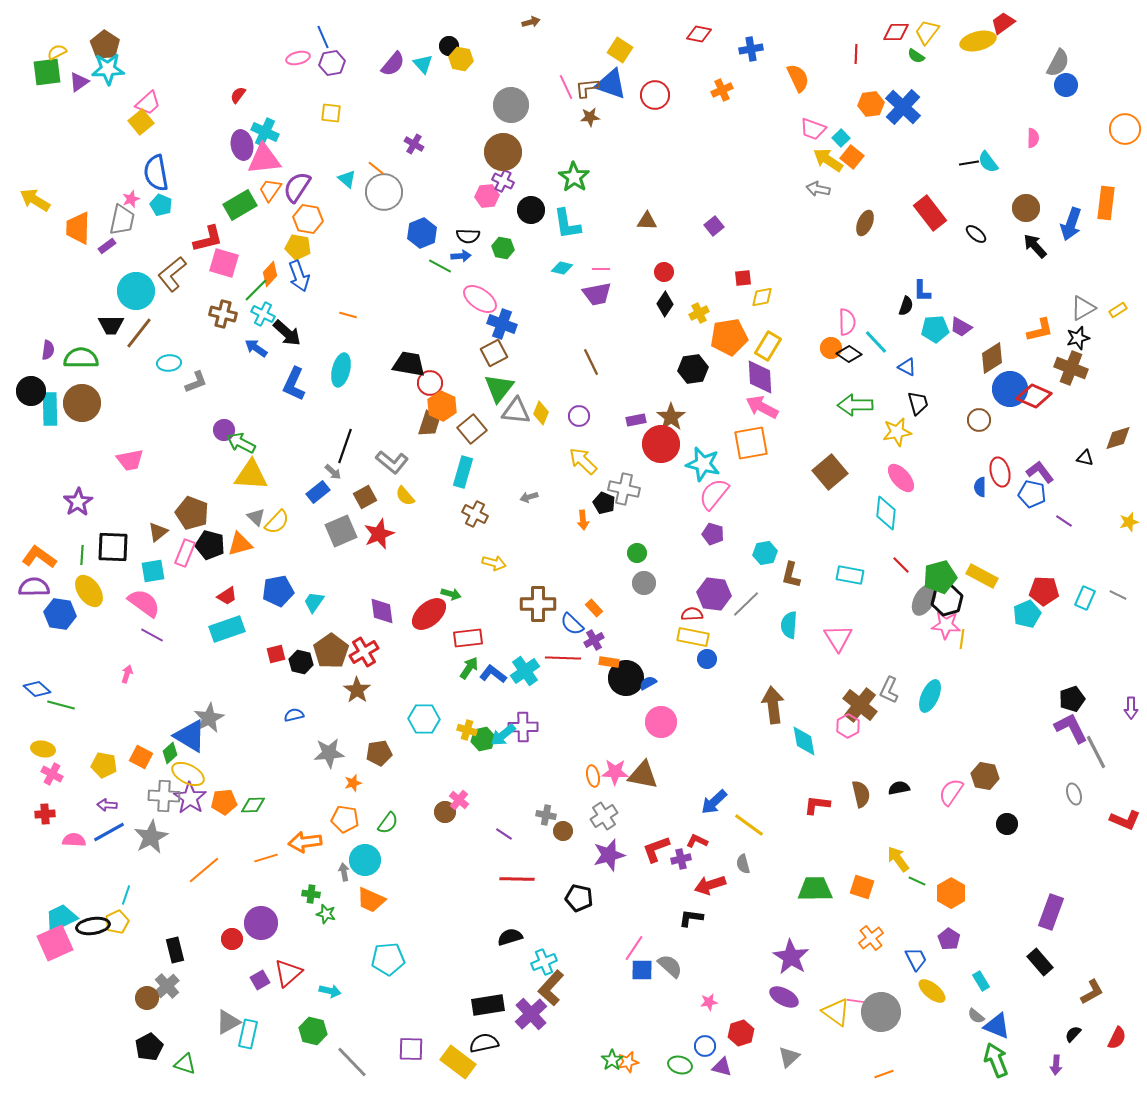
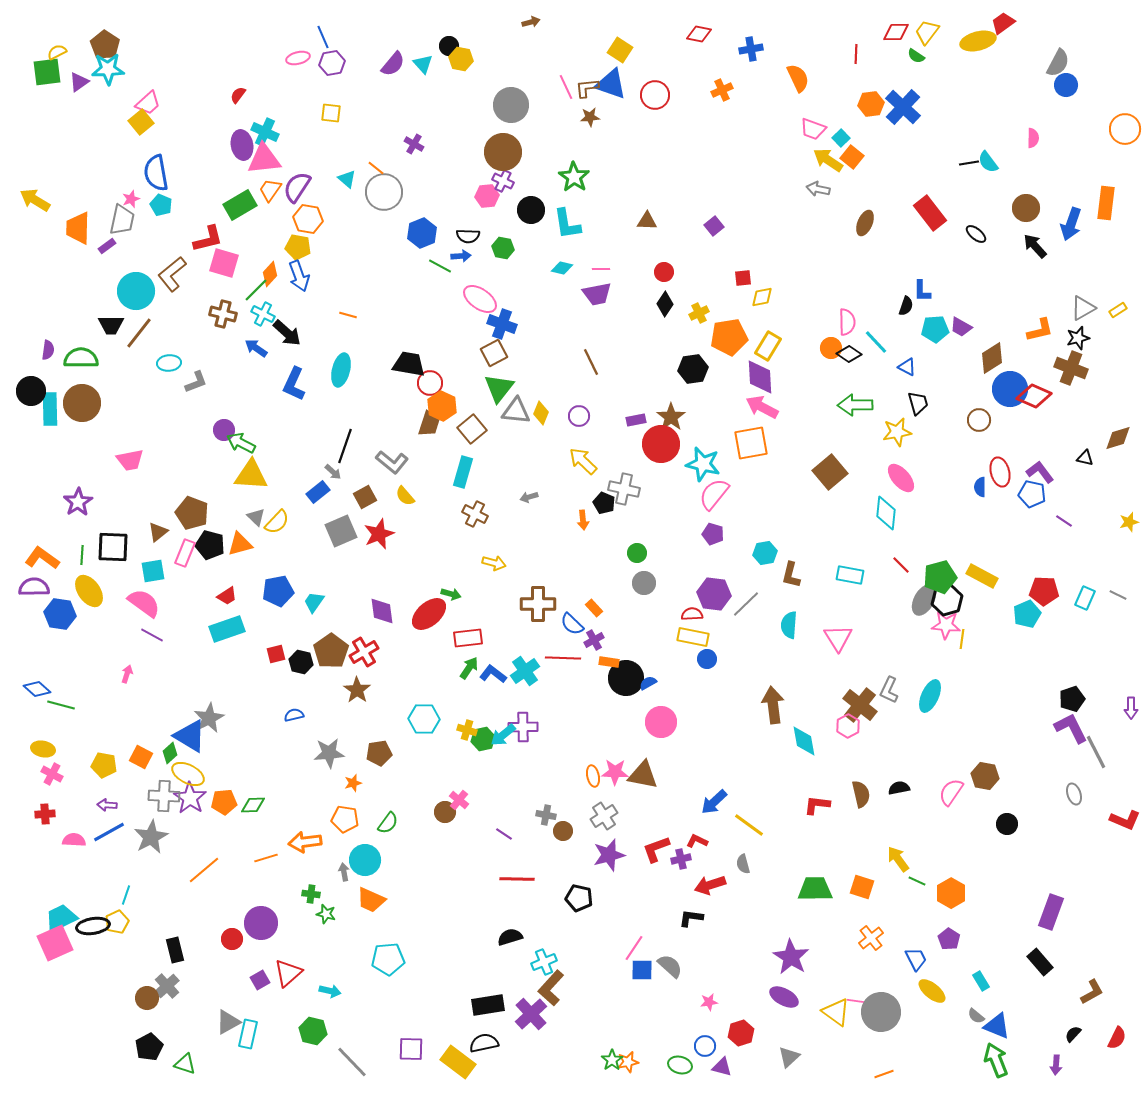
orange L-shape at (39, 557): moved 3 px right, 1 px down
